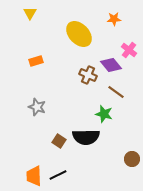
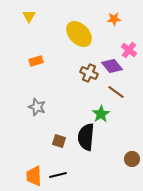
yellow triangle: moved 1 px left, 3 px down
purple diamond: moved 1 px right, 1 px down
brown cross: moved 1 px right, 2 px up
green star: moved 3 px left; rotated 24 degrees clockwise
black semicircle: rotated 96 degrees clockwise
brown square: rotated 16 degrees counterclockwise
black line: rotated 12 degrees clockwise
